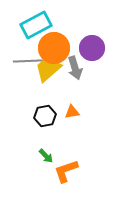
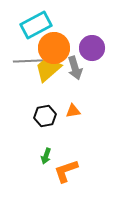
orange triangle: moved 1 px right, 1 px up
green arrow: rotated 63 degrees clockwise
